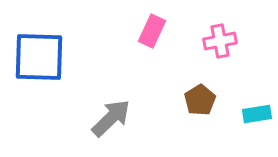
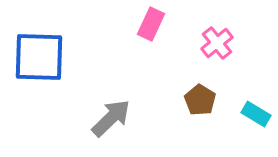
pink rectangle: moved 1 px left, 7 px up
pink cross: moved 3 px left, 2 px down; rotated 28 degrees counterclockwise
brown pentagon: rotated 8 degrees counterclockwise
cyan rectangle: moved 1 px left; rotated 40 degrees clockwise
